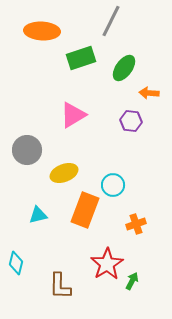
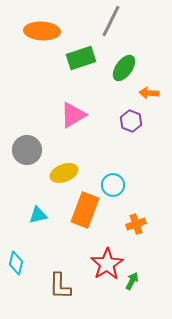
purple hexagon: rotated 15 degrees clockwise
